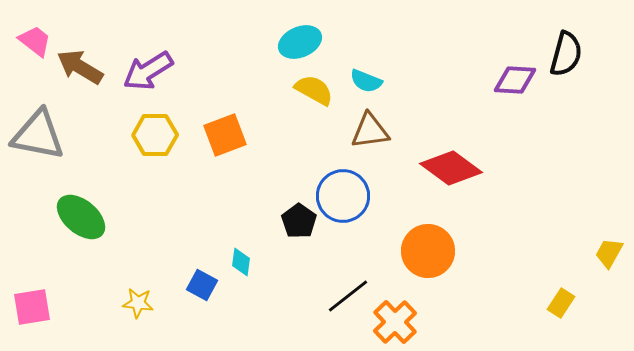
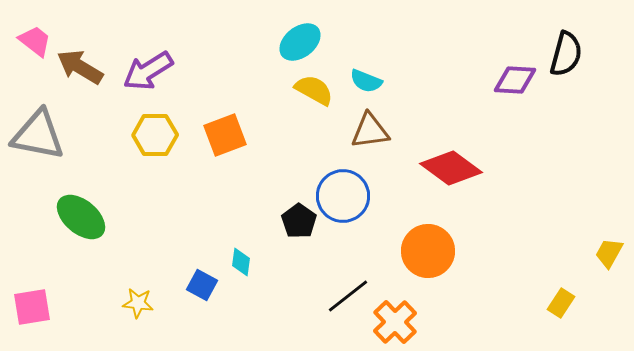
cyan ellipse: rotated 15 degrees counterclockwise
